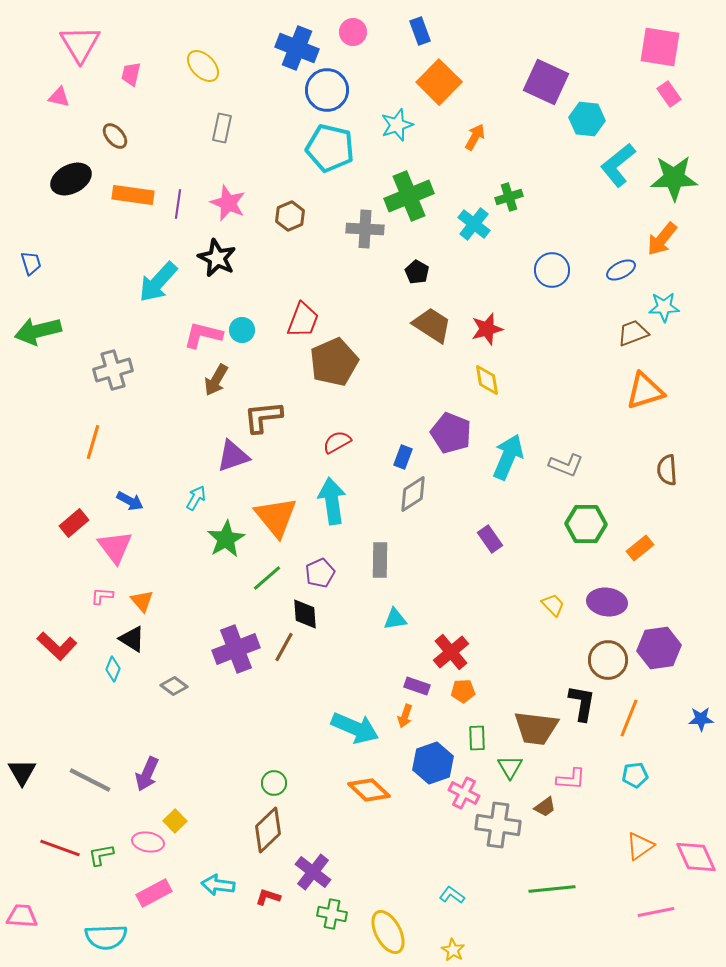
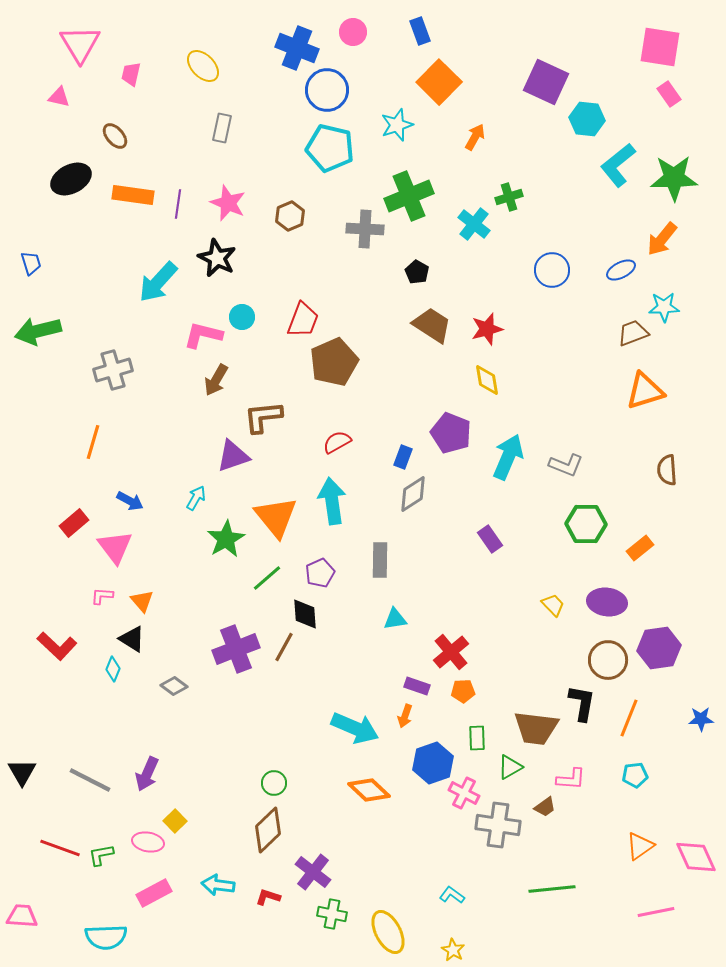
cyan circle at (242, 330): moved 13 px up
green triangle at (510, 767): rotated 32 degrees clockwise
